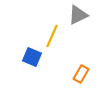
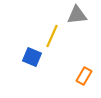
gray triangle: moved 1 px left; rotated 20 degrees clockwise
orange rectangle: moved 3 px right, 2 px down
